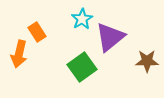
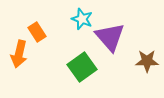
cyan star: rotated 20 degrees counterclockwise
purple triangle: rotated 32 degrees counterclockwise
